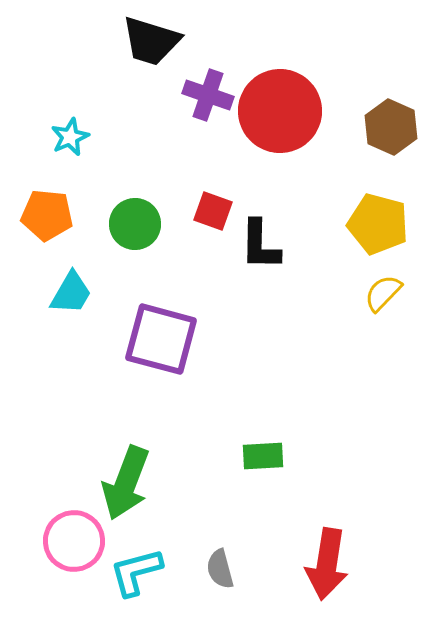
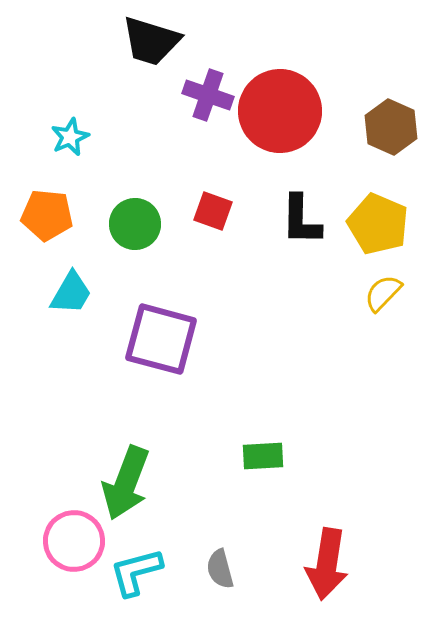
yellow pentagon: rotated 8 degrees clockwise
black L-shape: moved 41 px right, 25 px up
